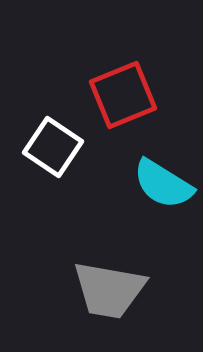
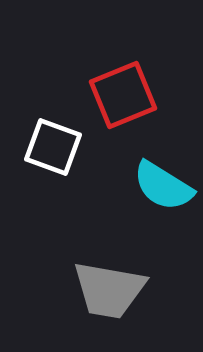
white square: rotated 14 degrees counterclockwise
cyan semicircle: moved 2 px down
